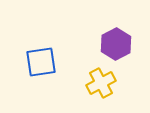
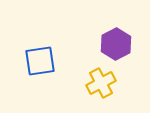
blue square: moved 1 px left, 1 px up
